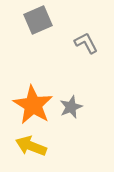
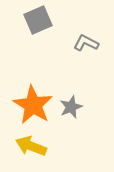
gray L-shape: rotated 35 degrees counterclockwise
